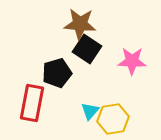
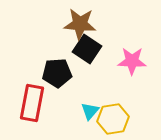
black pentagon: rotated 12 degrees clockwise
